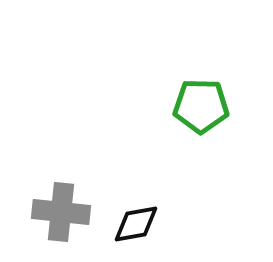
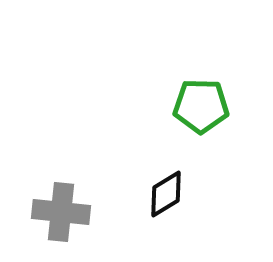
black diamond: moved 30 px right, 30 px up; rotated 21 degrees counterclockwise
